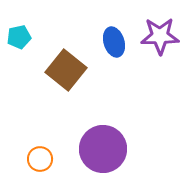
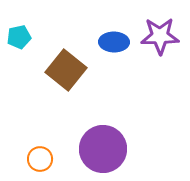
blue ellipse: rotated 72 degrees counterclockwise
